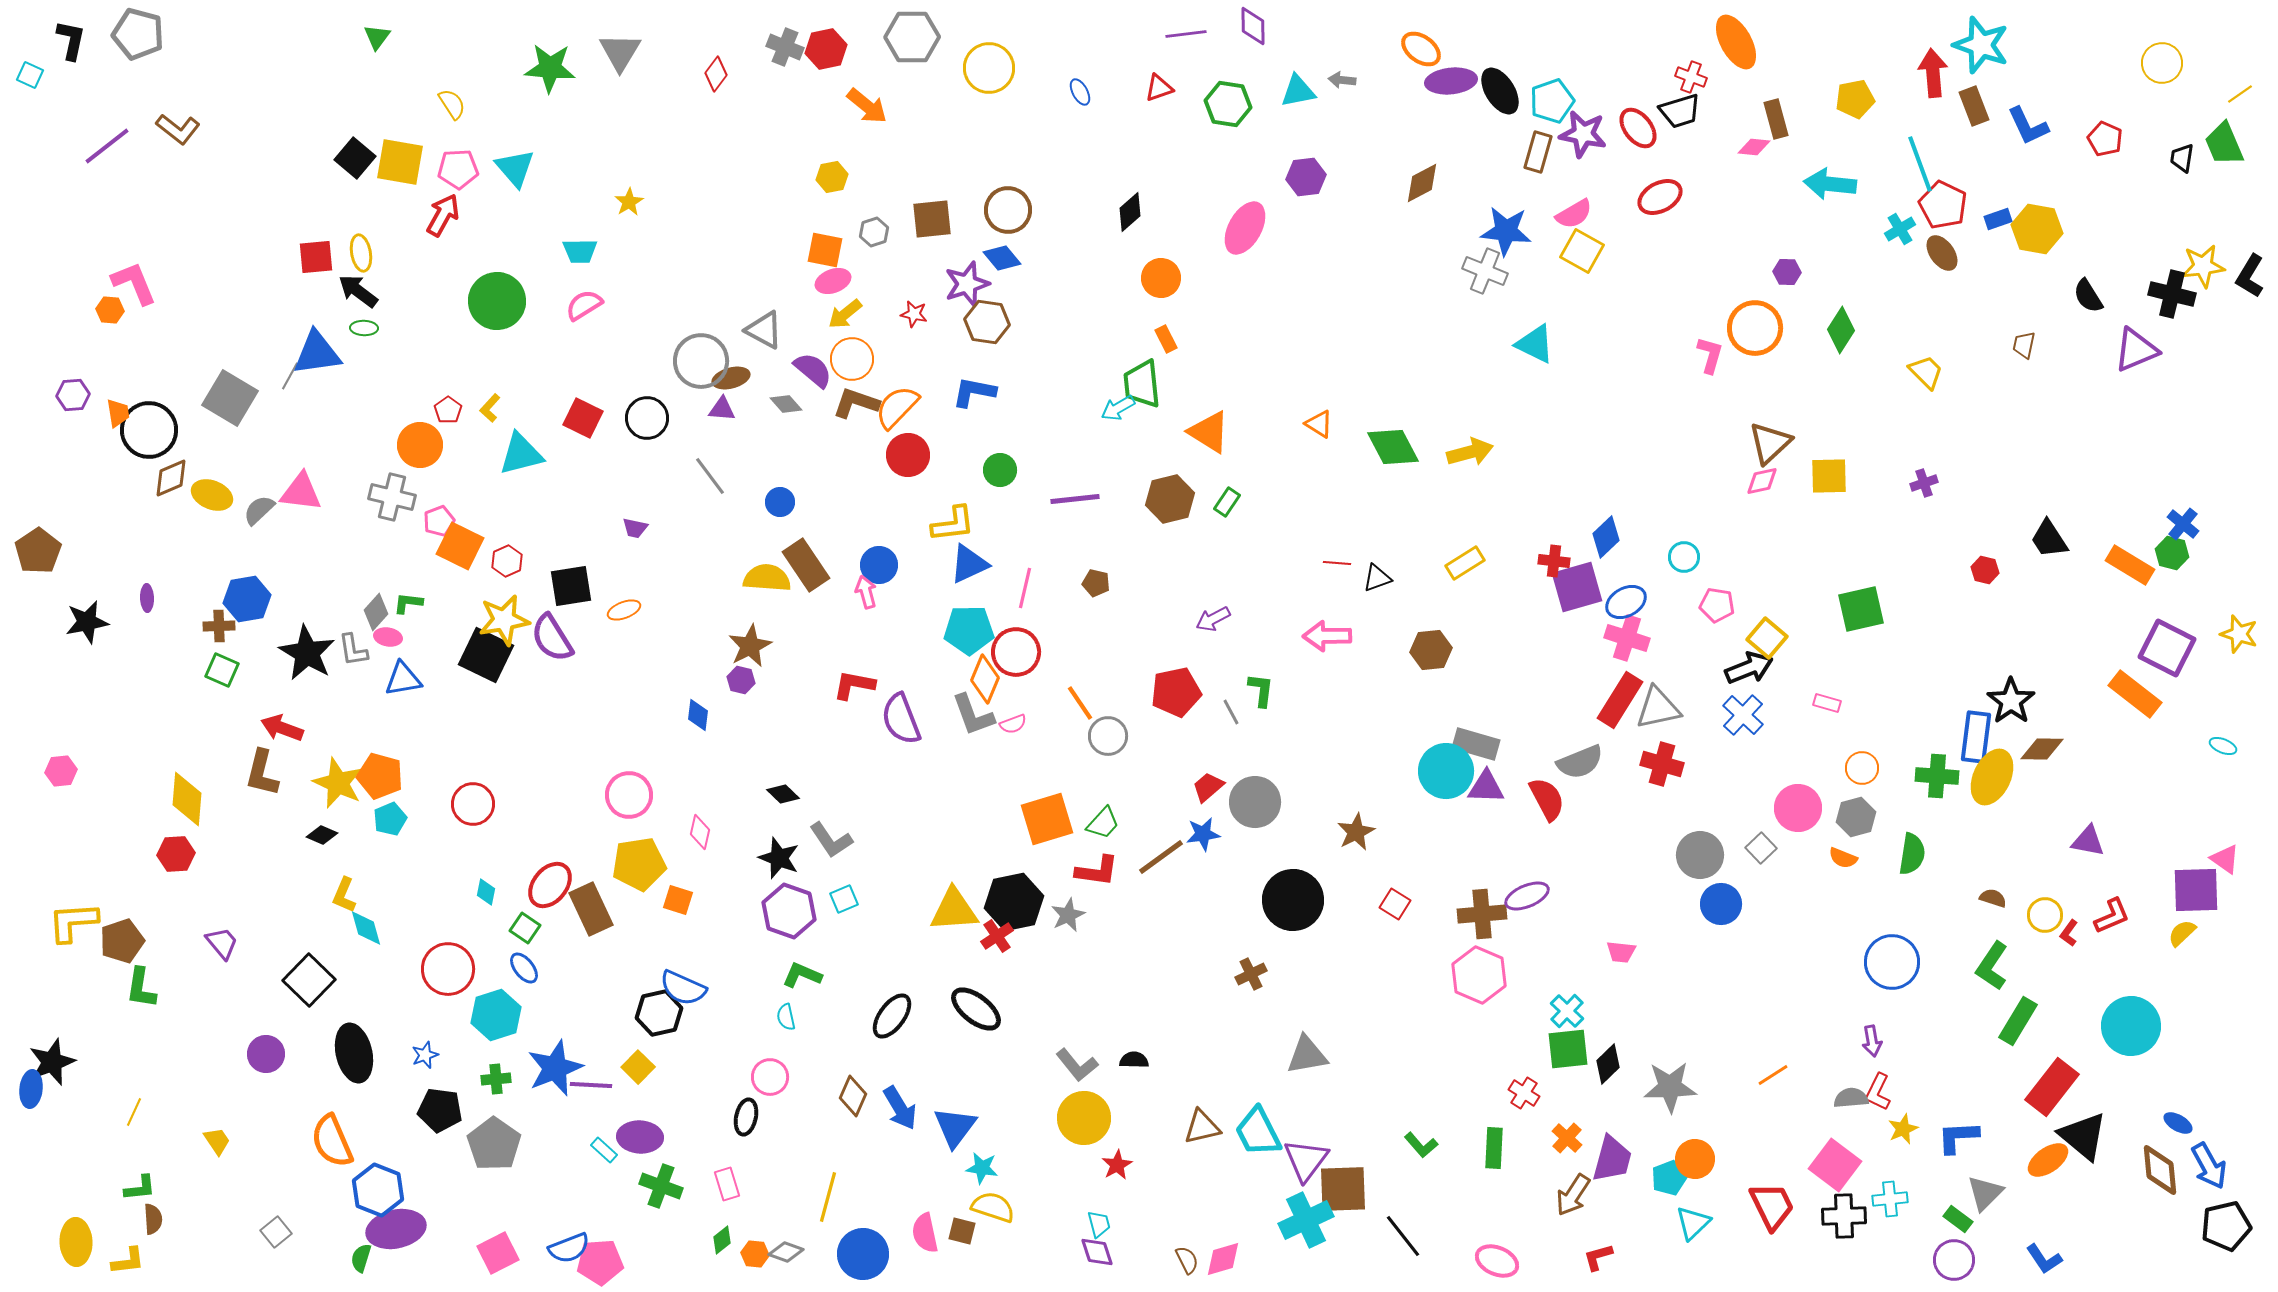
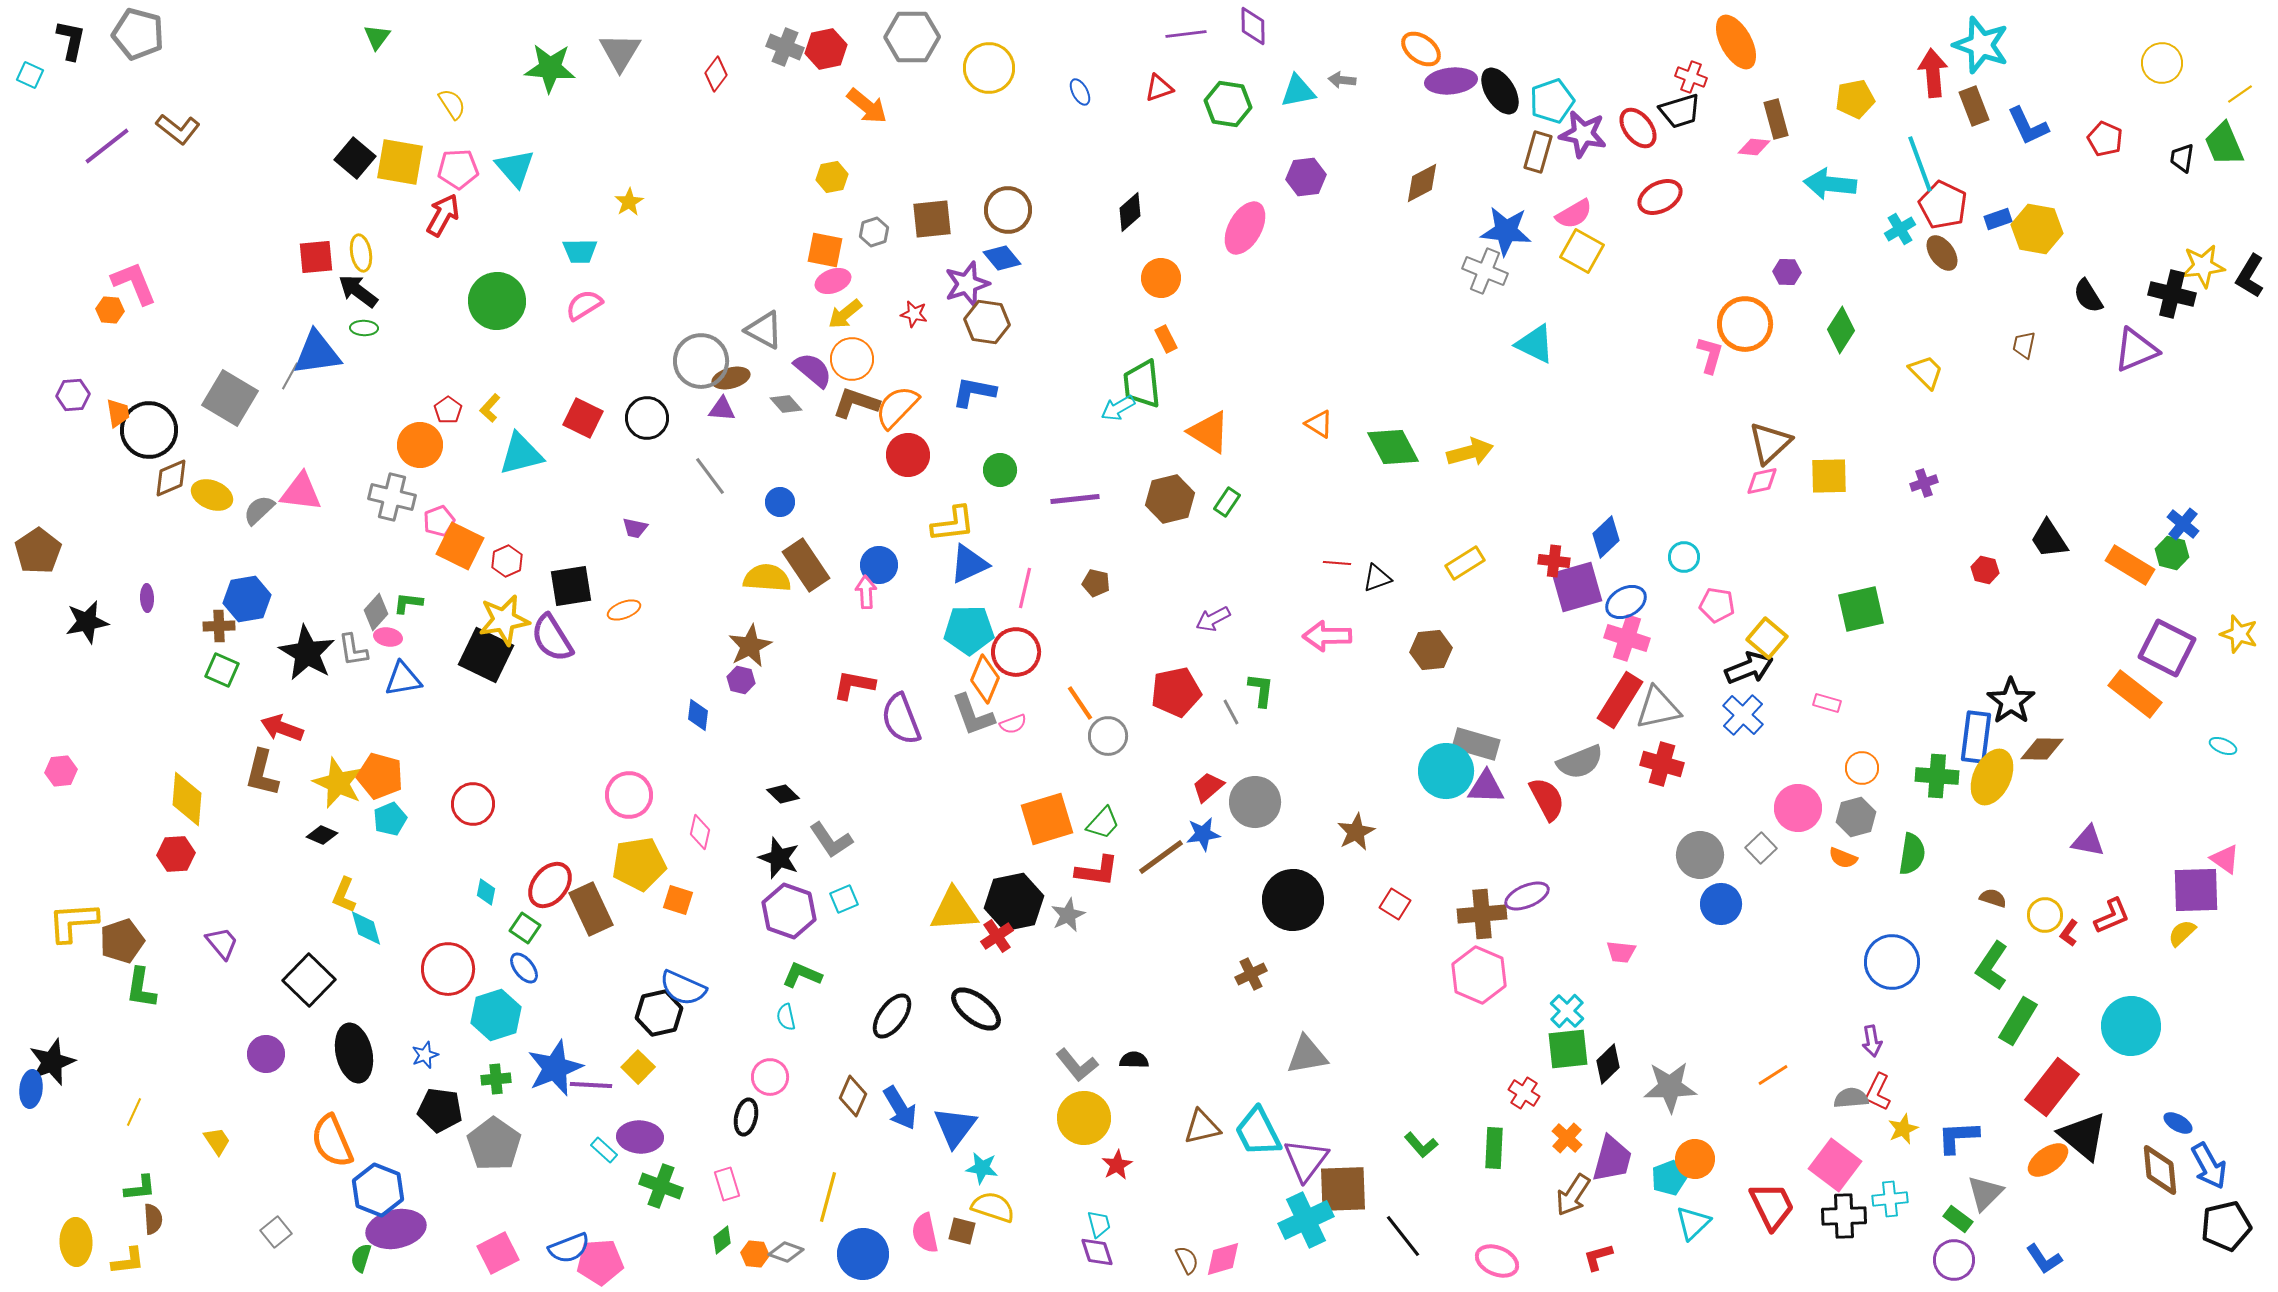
orange circle at (1755, 328): moved 10 px left, 4 px up
pink arrow at (866, 592): rotated 12 degrees clockwise
